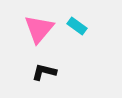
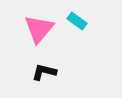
cyan rectangle: moved 5 px up
